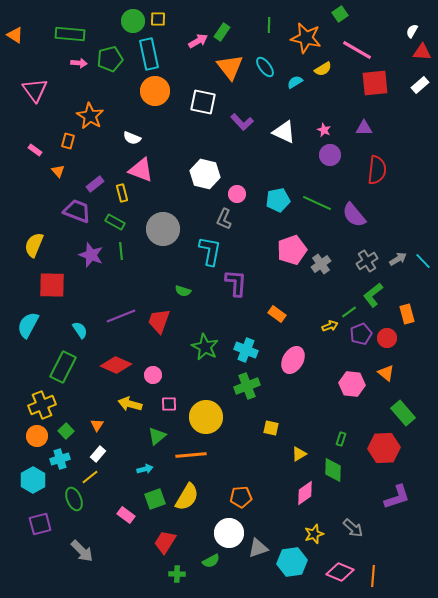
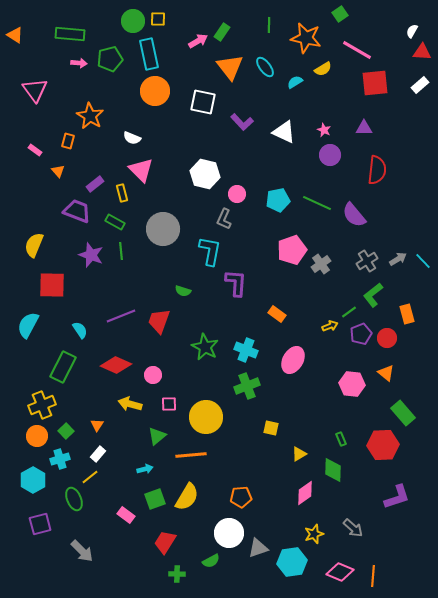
pink triangle at (141, 170): rotated 24 degrees clockwise
green rectangle at (341, 439): rotated 40 degrees counterclockwise
red hexagon at (384, 448): moved 1 px left, 3 px up
